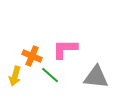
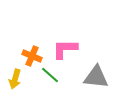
yellow arrow: moved 3 px down
